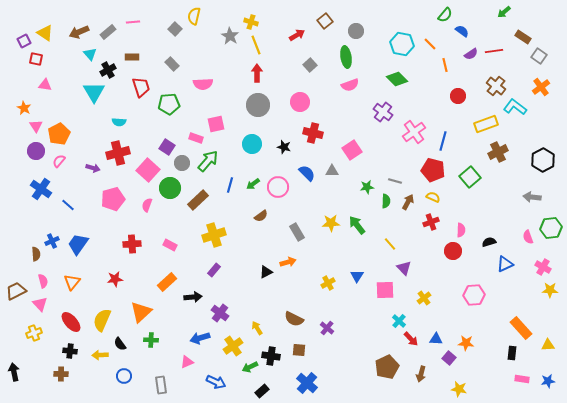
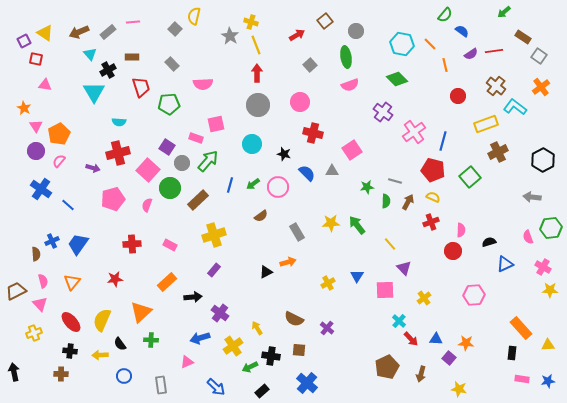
black star at (284, 147): moved 7 px down
blue arrow at (216, 382): moved 5 px down; rotated 18 degrees clockwise
